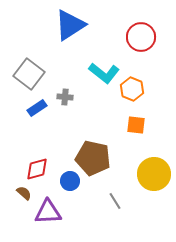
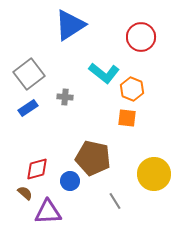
gray square: rotated 16 degrees clockwise
blue rectangle: moved 9 px left
orange square: moved 9 px left, 7 px up
brown semicircle: moved 1 px right
